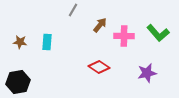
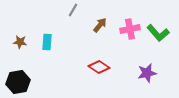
pink cross: moved 6 px right, 7 px up; rotated 12 degrees counterclockwise
